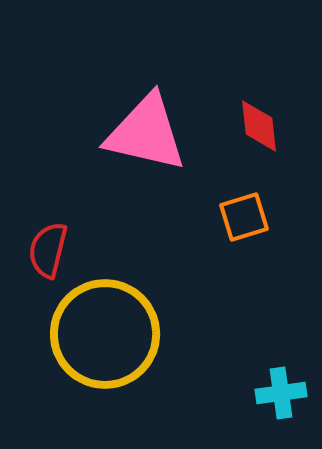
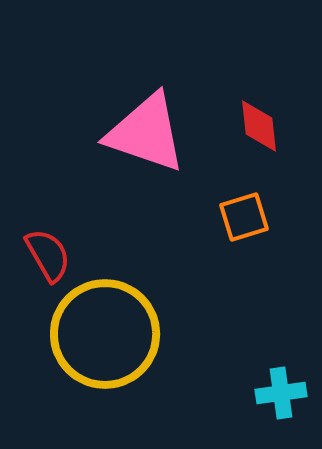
pink triangle: rotated 6 degrees clockwise
red semicircle: moved 5 px down; rotated 136 degrees clockwise
